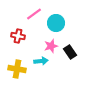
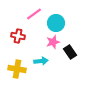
pink star: moved 2 px right, 4 px up
